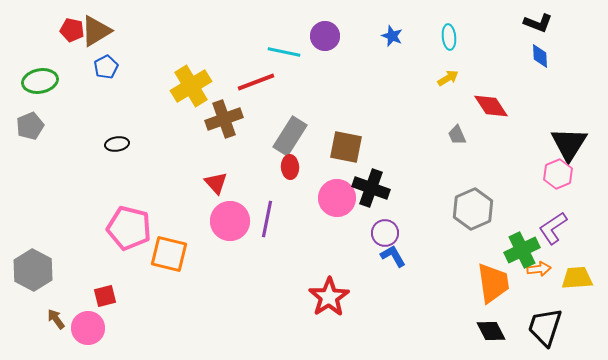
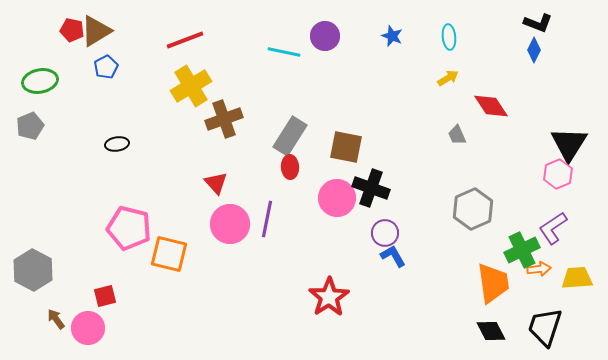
blue diamond at (540, 56): moved 6 px left, 6 px up; rotated 30 degrees clockwise
red line at (256, 82): moved 71 px left, 42 px up
pink circle at (230, 221): moved 3 px down
